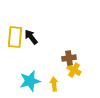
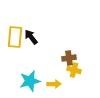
yellow cross: rotated 16 degrees counterclockwise
yellow arrow: rotated 96 degrees clockwise
